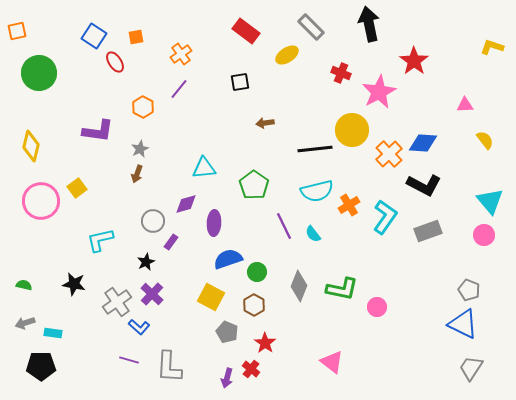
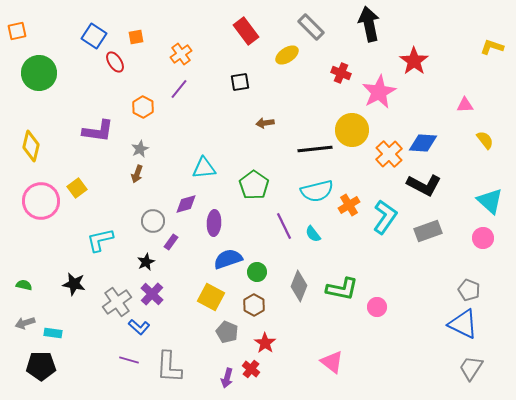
red rectangle at (246, 31): rotated 16 degrees clockwise
cyan triangle at (490, 201): rotated 8 degrees counterclockwise
pink circle at (484, 235): moved 1 px left, 3 px down
